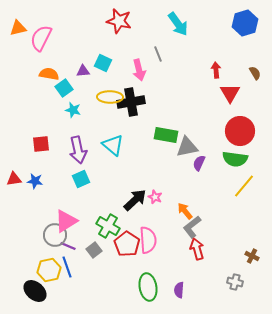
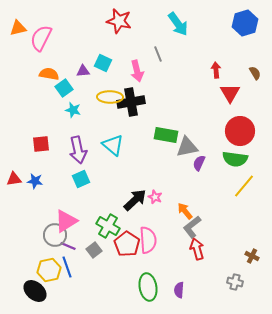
pink arrow at (139, 70): moved 2 px left, 1 px down
